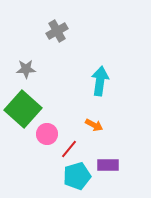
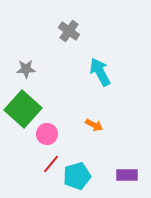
gray cross: moved 12 px right; rotated 25 degrees counterclockwise
cyan arrow: moved 9 px up; rotated 36 degrees counterclockwise
red line: moved 18 px left, 15 px down
purple rectangle: moved 19 px right, 10 px down
